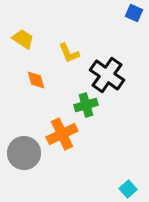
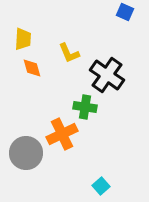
blue square: moved 9 px left, 1 px up
yellow trapezoid: rotated 60 degrees clockwise
orange diamond: moved 4 px left, 12 px up
green cross: moved 1 px left, 2 px down; rotated 25 degrees clockwise
gray circle: moved 2 px right
cyan square: moved 27 px left, 3 px up
